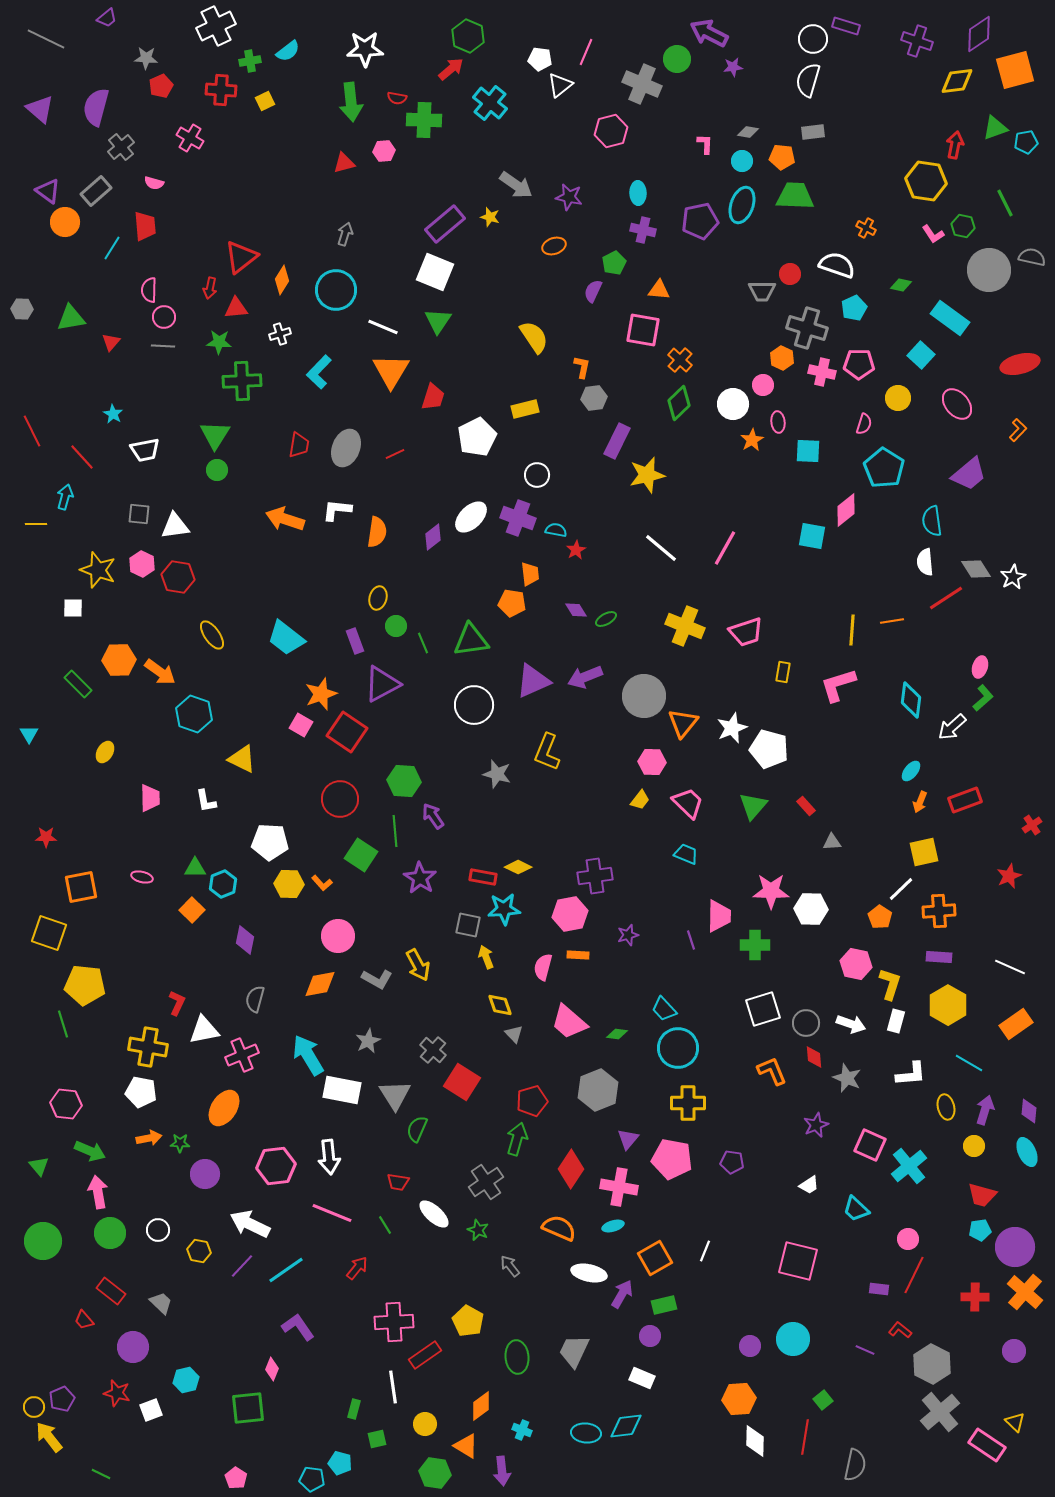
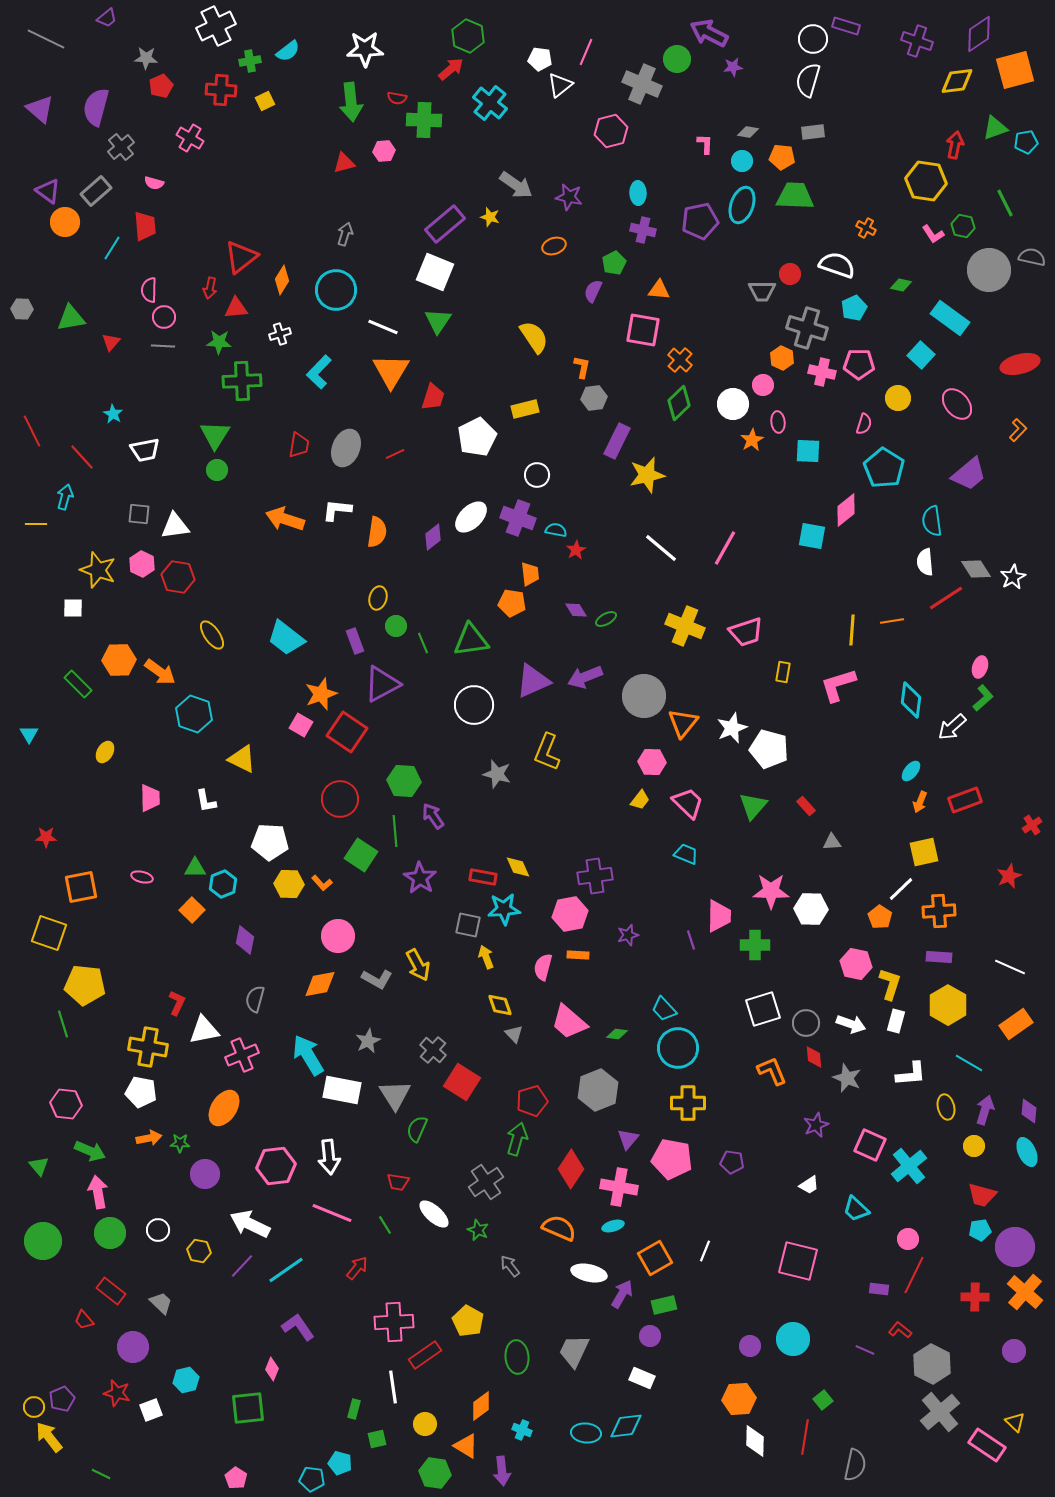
yellow diamond at (518, 867): rotated 40 degrees clockwise
